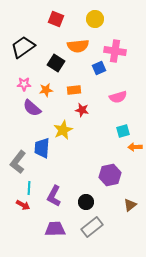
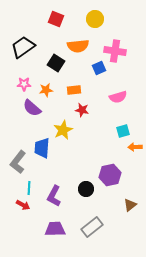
black circle: moved 13 px up
